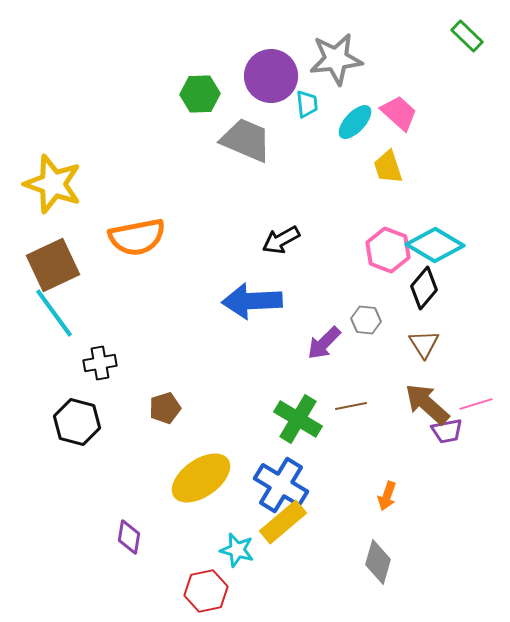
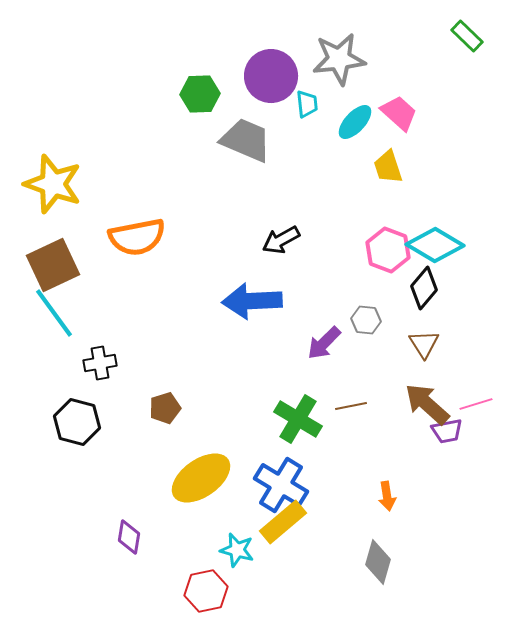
gray star: moved 3 px right
orange arrow: rotated 28 degrees counterclockwise
